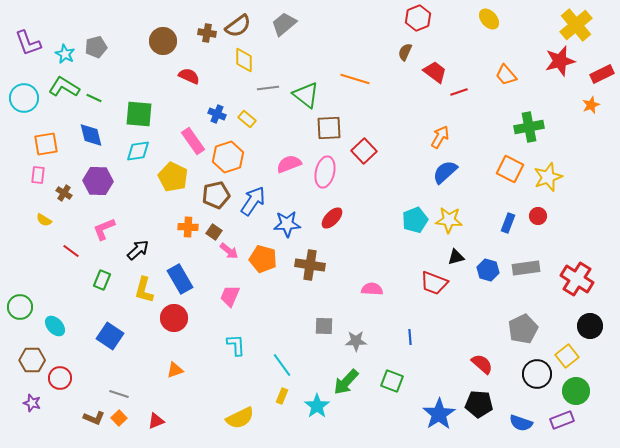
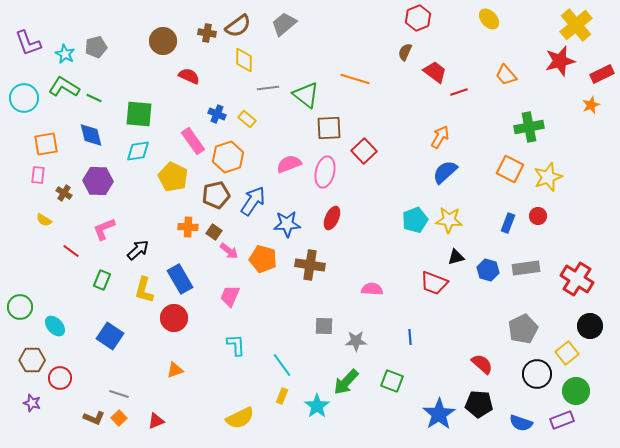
red ellipse at (332, 218): rotated 20 degrees counterclockwise
yellow square at (567, 356): moved 3 px up
